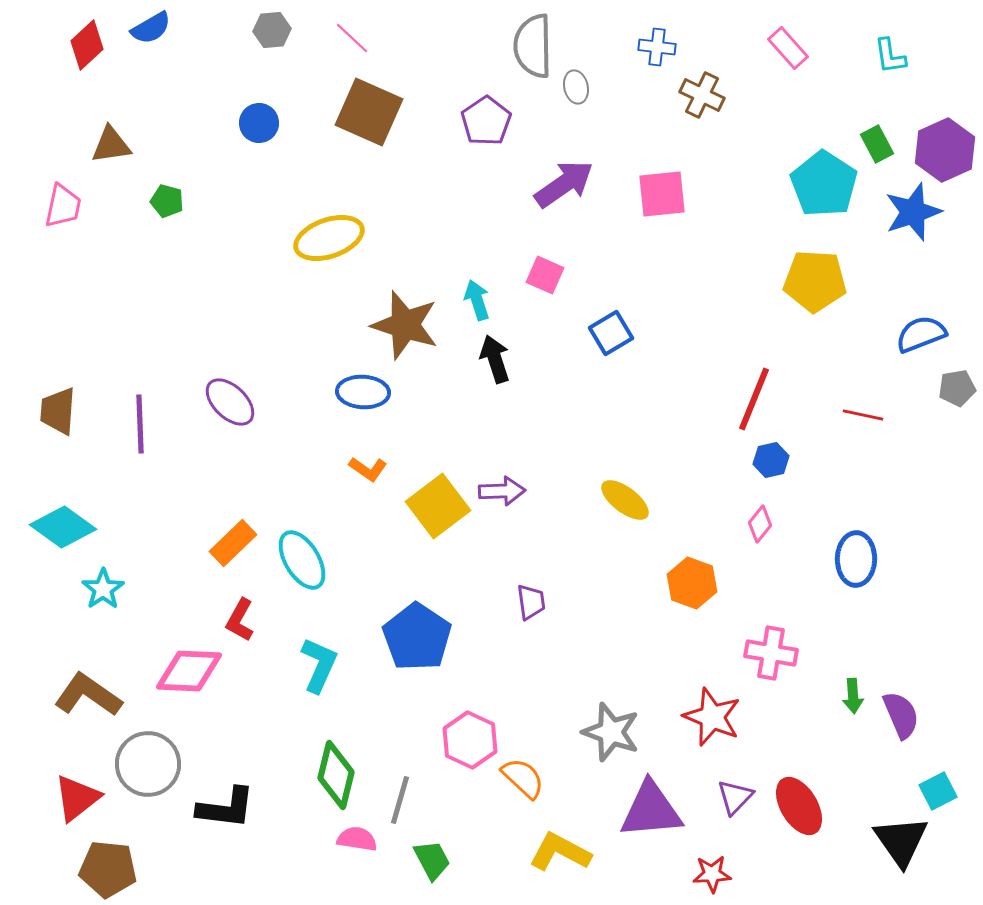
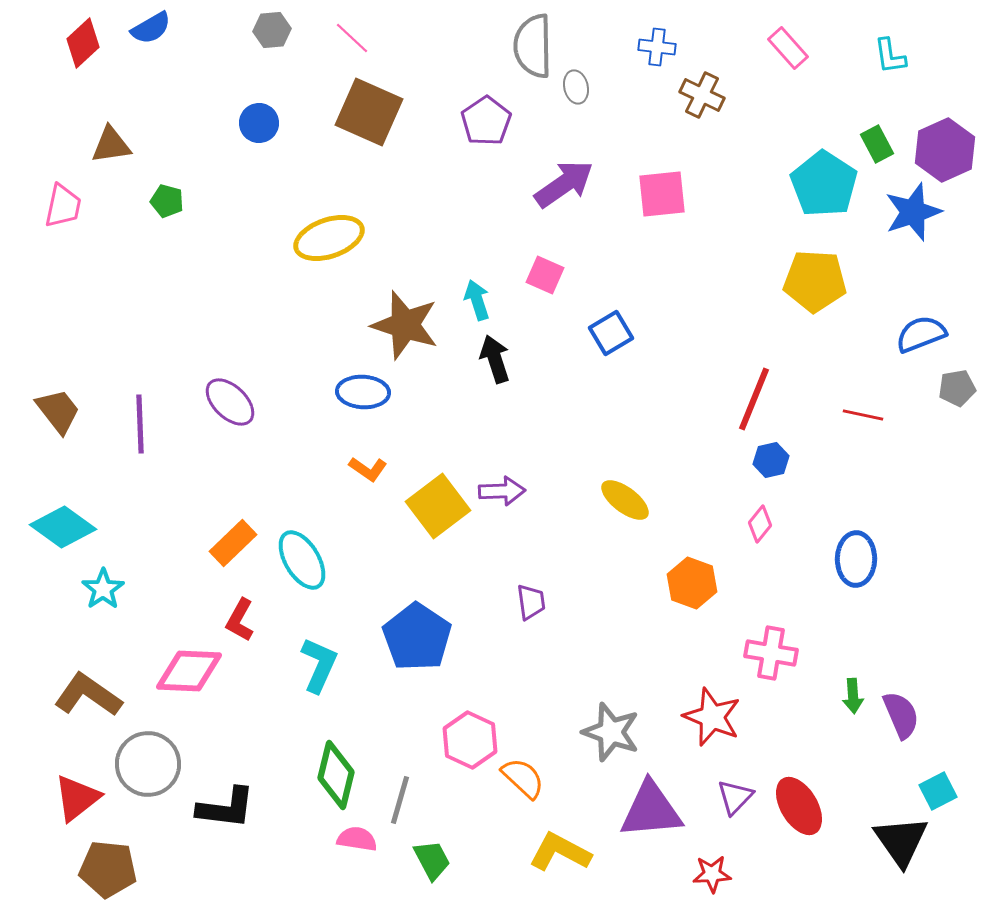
red diamond at (87, 45): moved 4 px left, 2 px up
brown trapezoid at (58, 411): rotated 138 degrees clockwise
